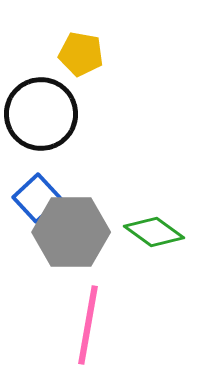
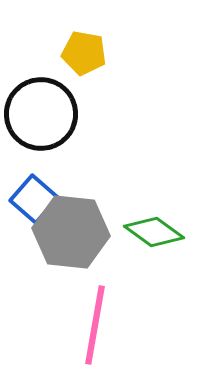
yellow pentagon: moved 3 px right, 1 px up
blue square: moved 3 px left, 1 px down; rotated 6 degrees counterclockwise
gray hexagon: rotated 6 degrees clockwise
pink line: moved 7 px right
